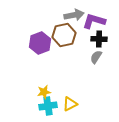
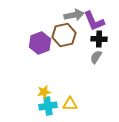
purple L-shape: rotated 130 degrees counterclockwise
yellow triangle: rotated 28 degrees clockwise
